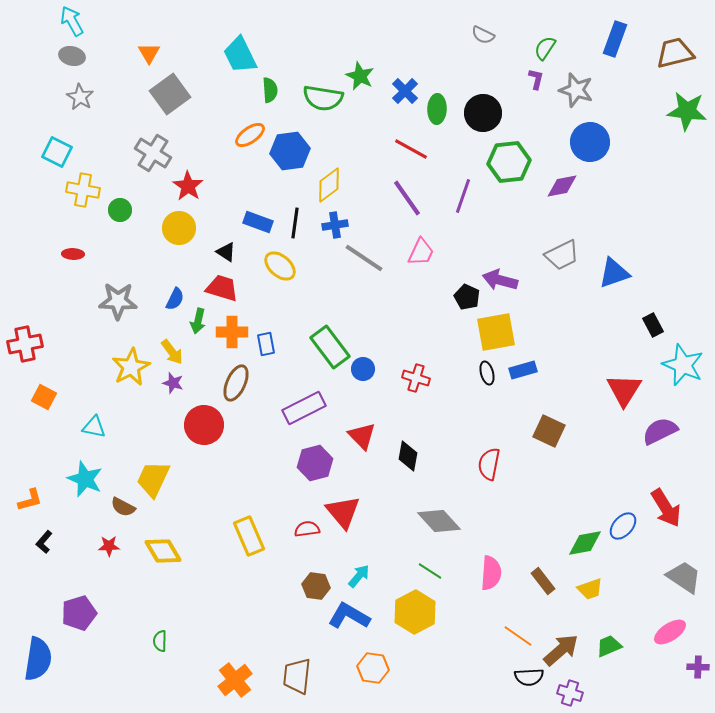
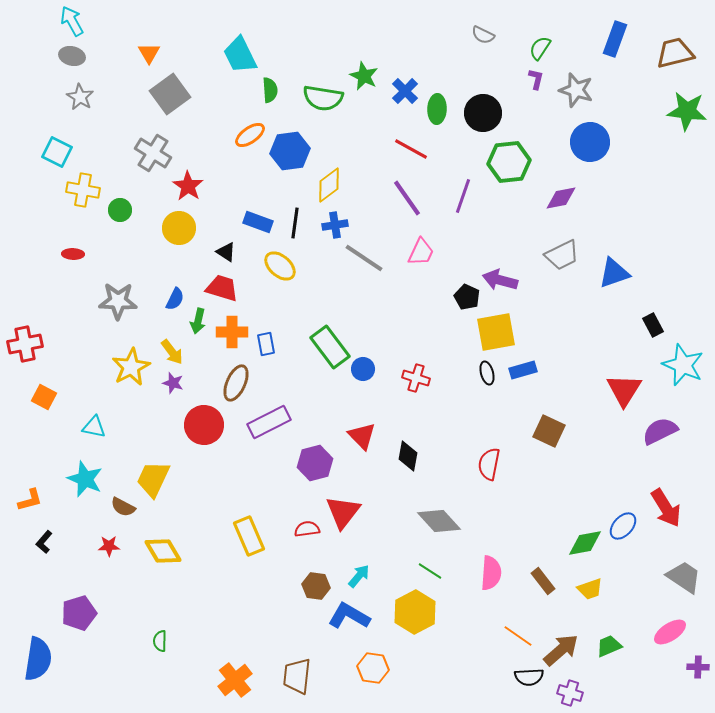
green semicircle at (545, 48): moved 5 px left
green star at (360, 76): moved 4 px right
purple diamond at (562, 186): moved 1 px left, 12 px down
purple rectangle at (304, 408): moved 35 px left, 14 px down
red triangle at (343, 512): rotated 18 degrees clockwise
